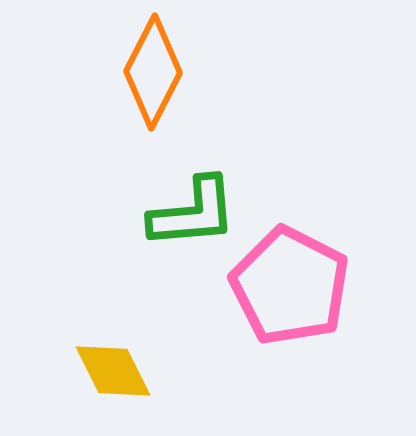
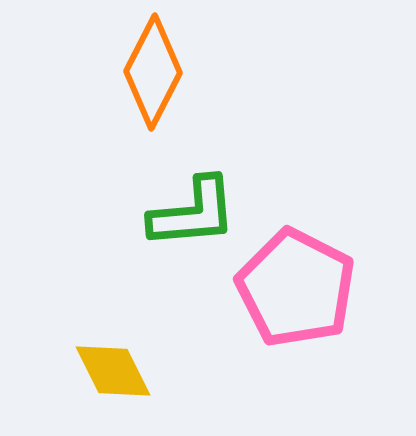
pink pentagon: moved 6 px right, 2 px down
